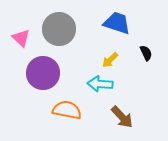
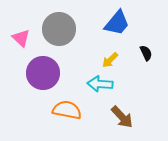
blue trapezoid: rotated 112 degrees clockwise
